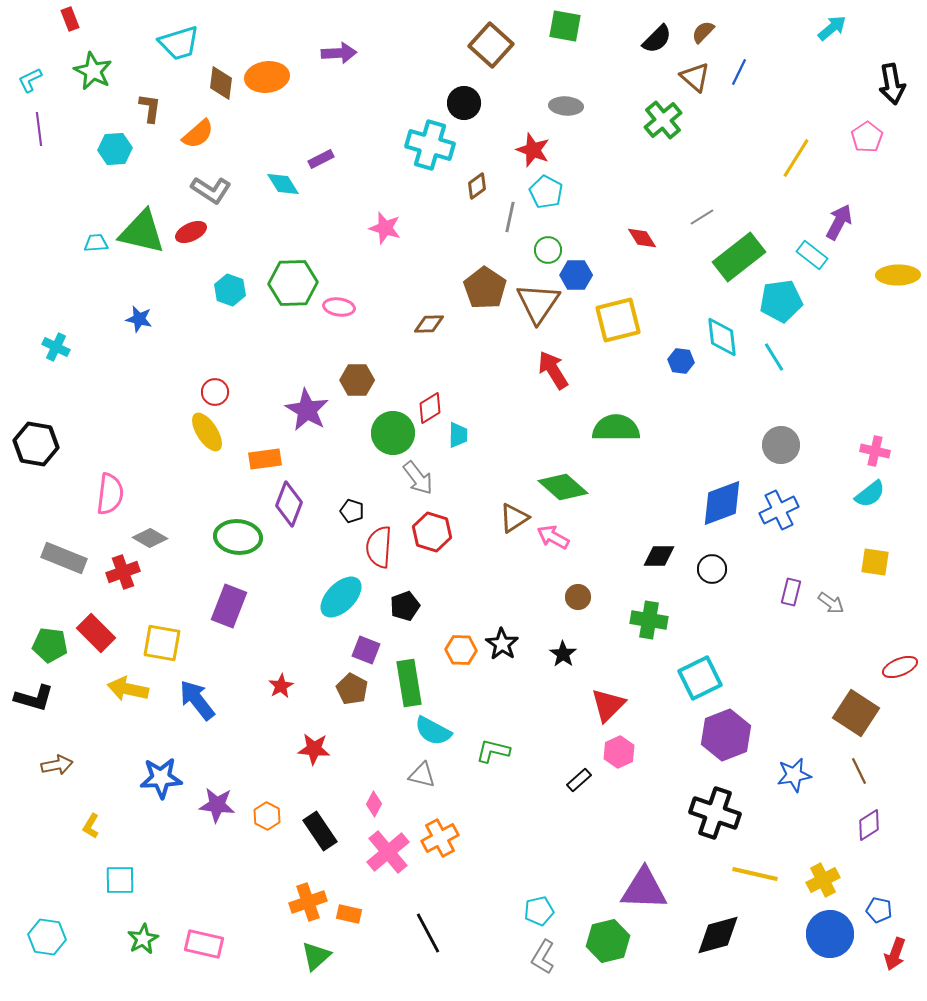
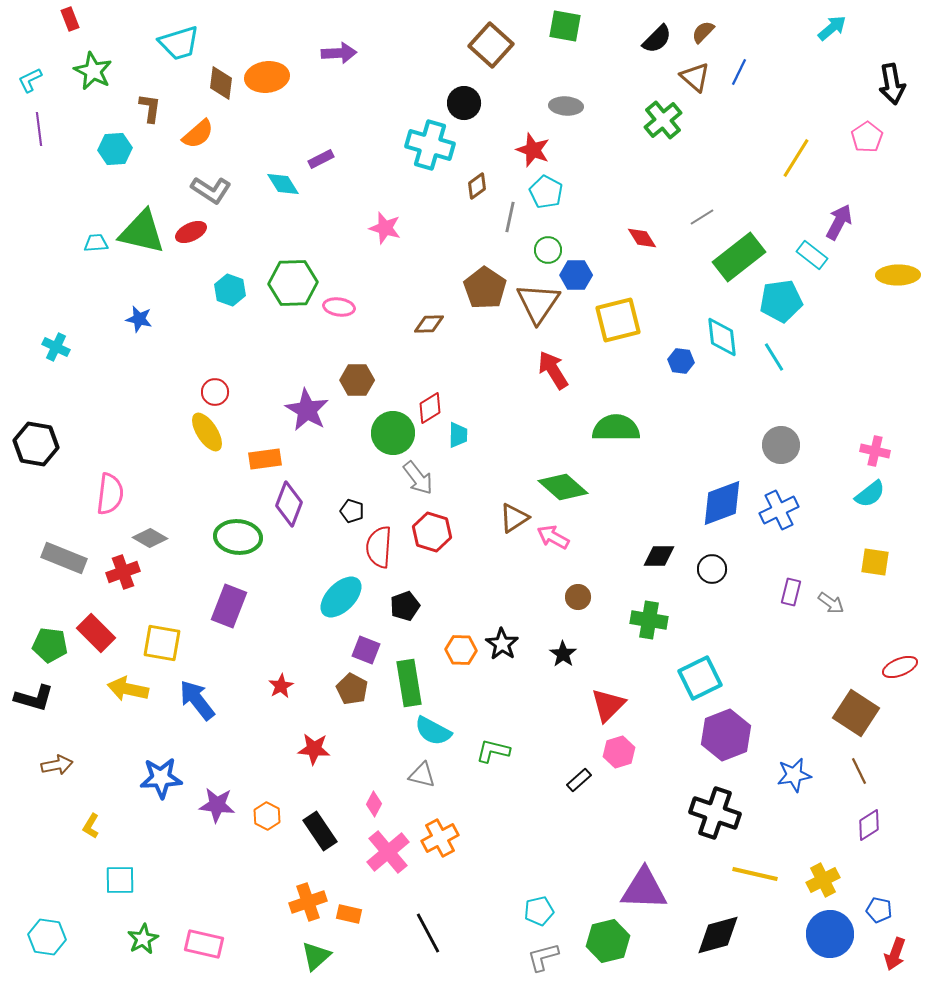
pink hexagon at (619, 752): rotated 8 degrees clockwise
gray L-shape at (543, 957): rotated 44 degrees clockwise
